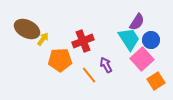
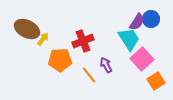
blue circle: moved 21 px up
